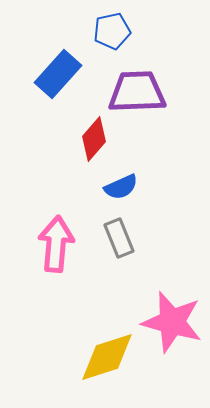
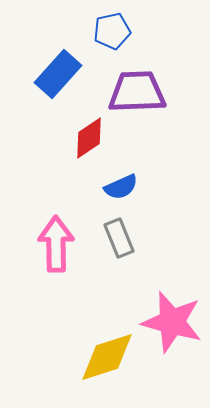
red diamond: moved 5 px left, 1 px up; rotated 15 degrees clockwise
pink arrow: rotated 6 degrees counterclockwise
